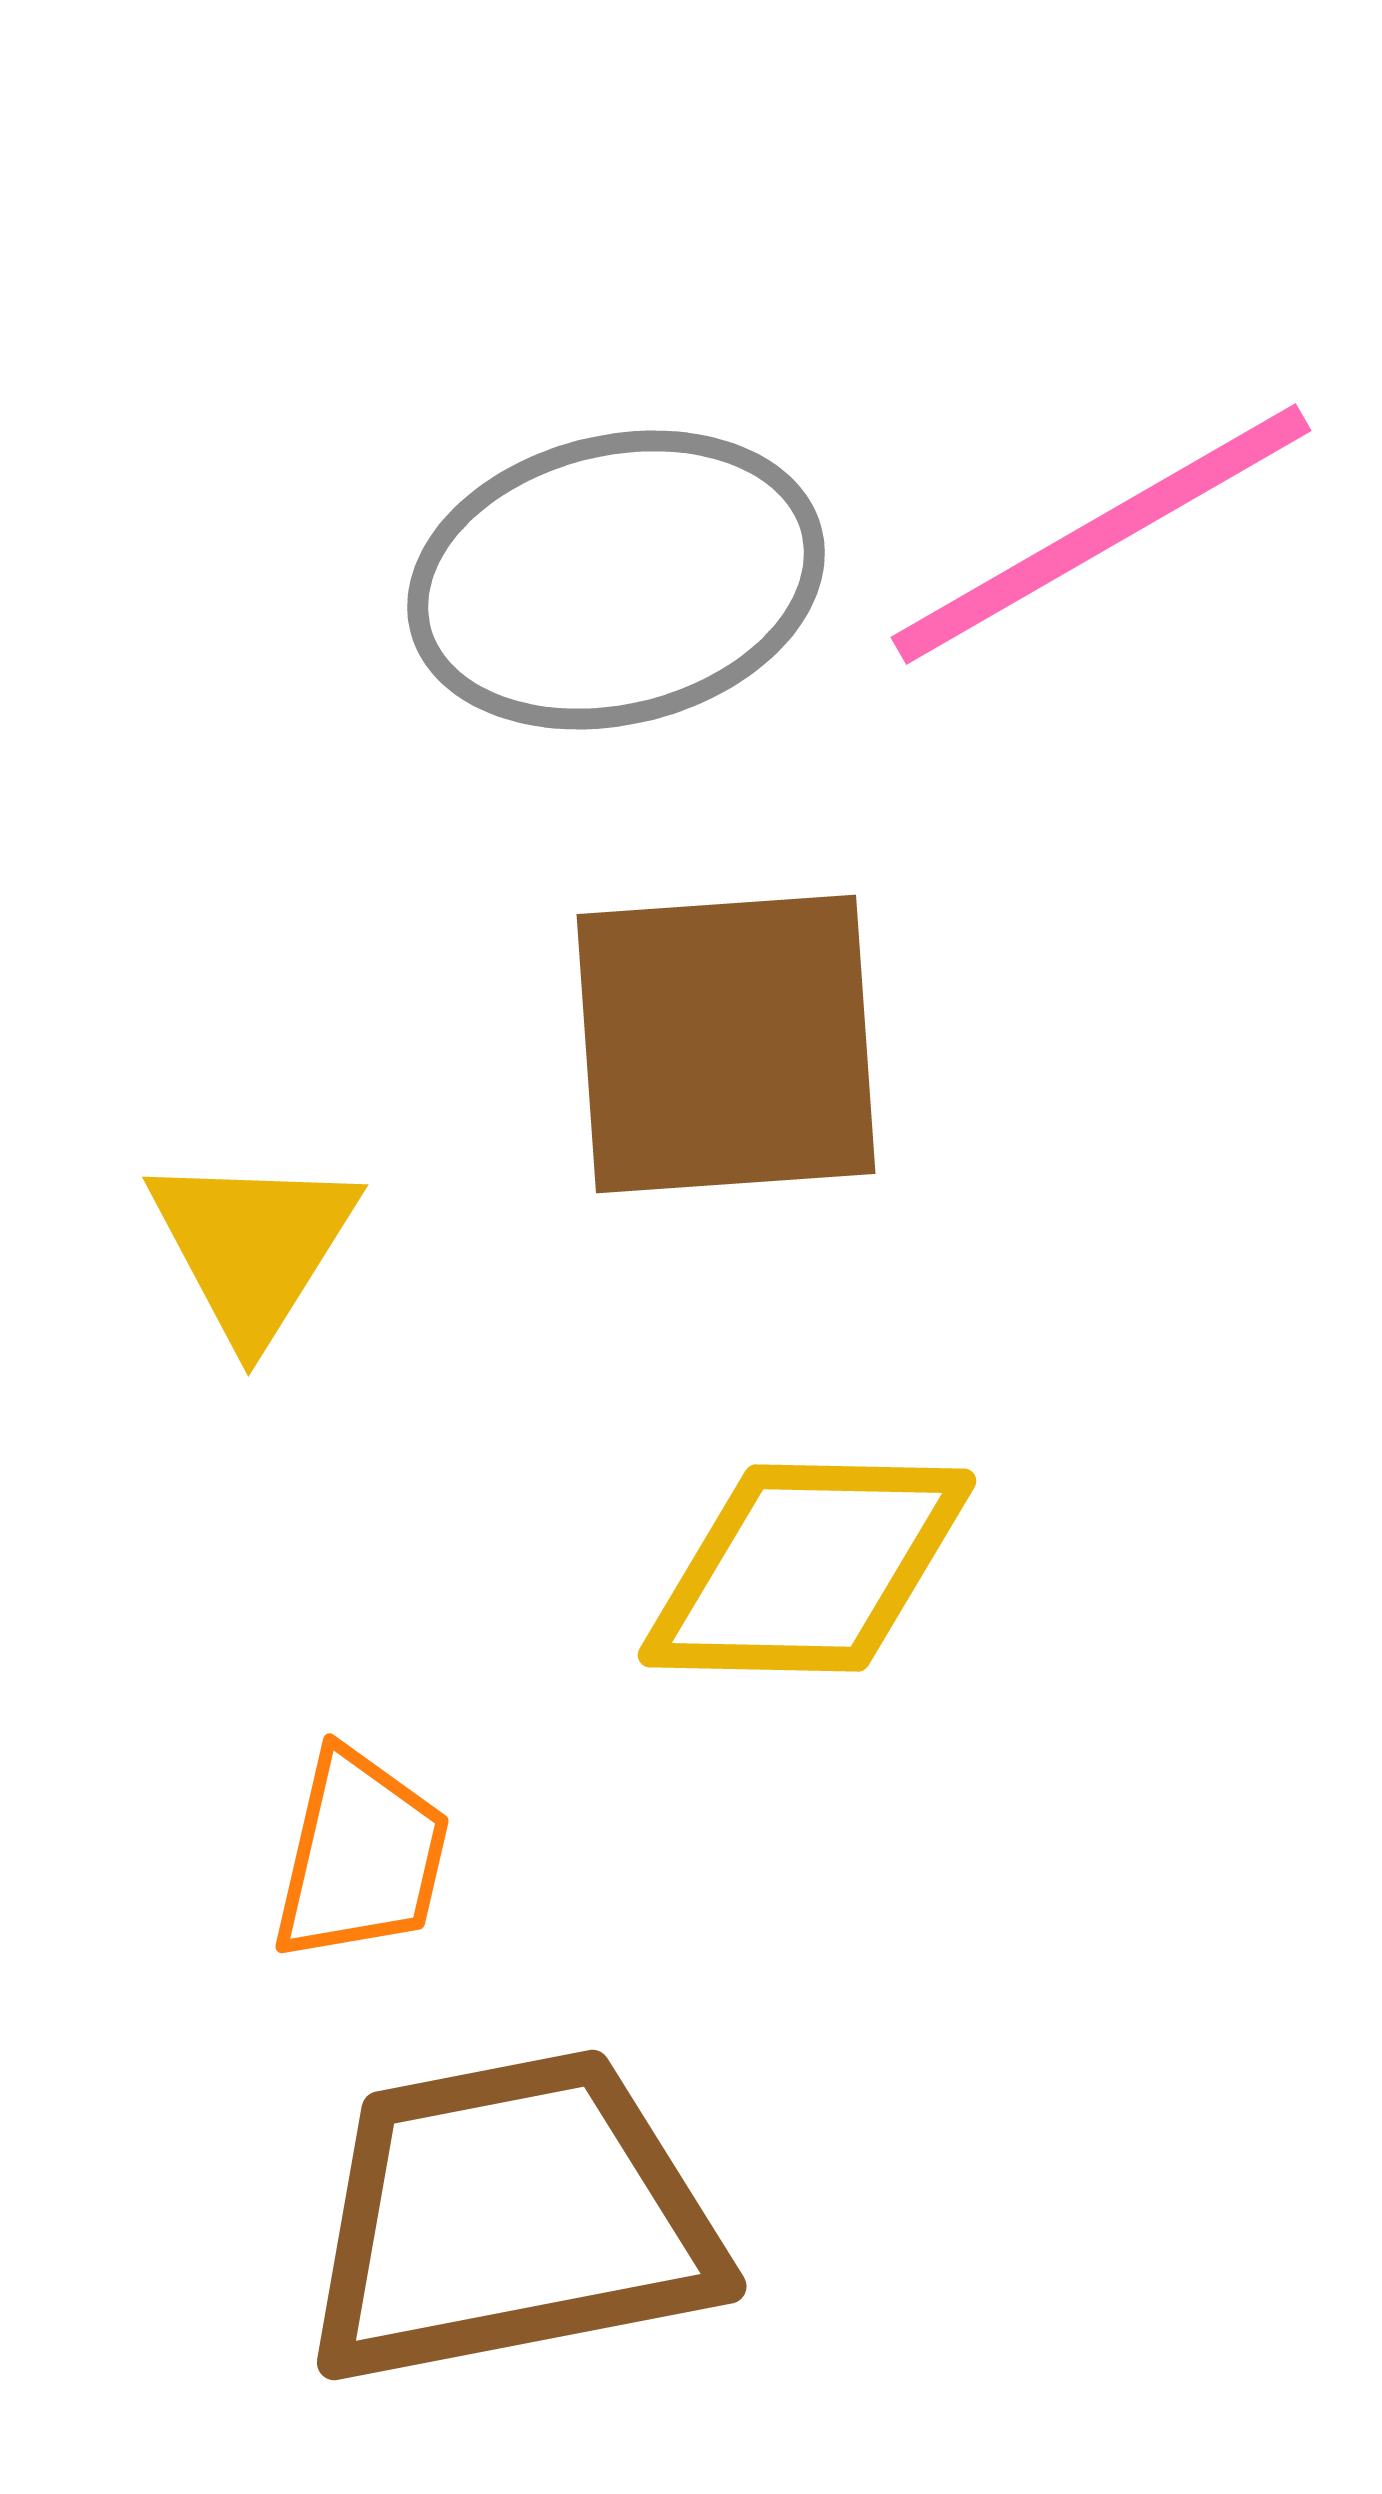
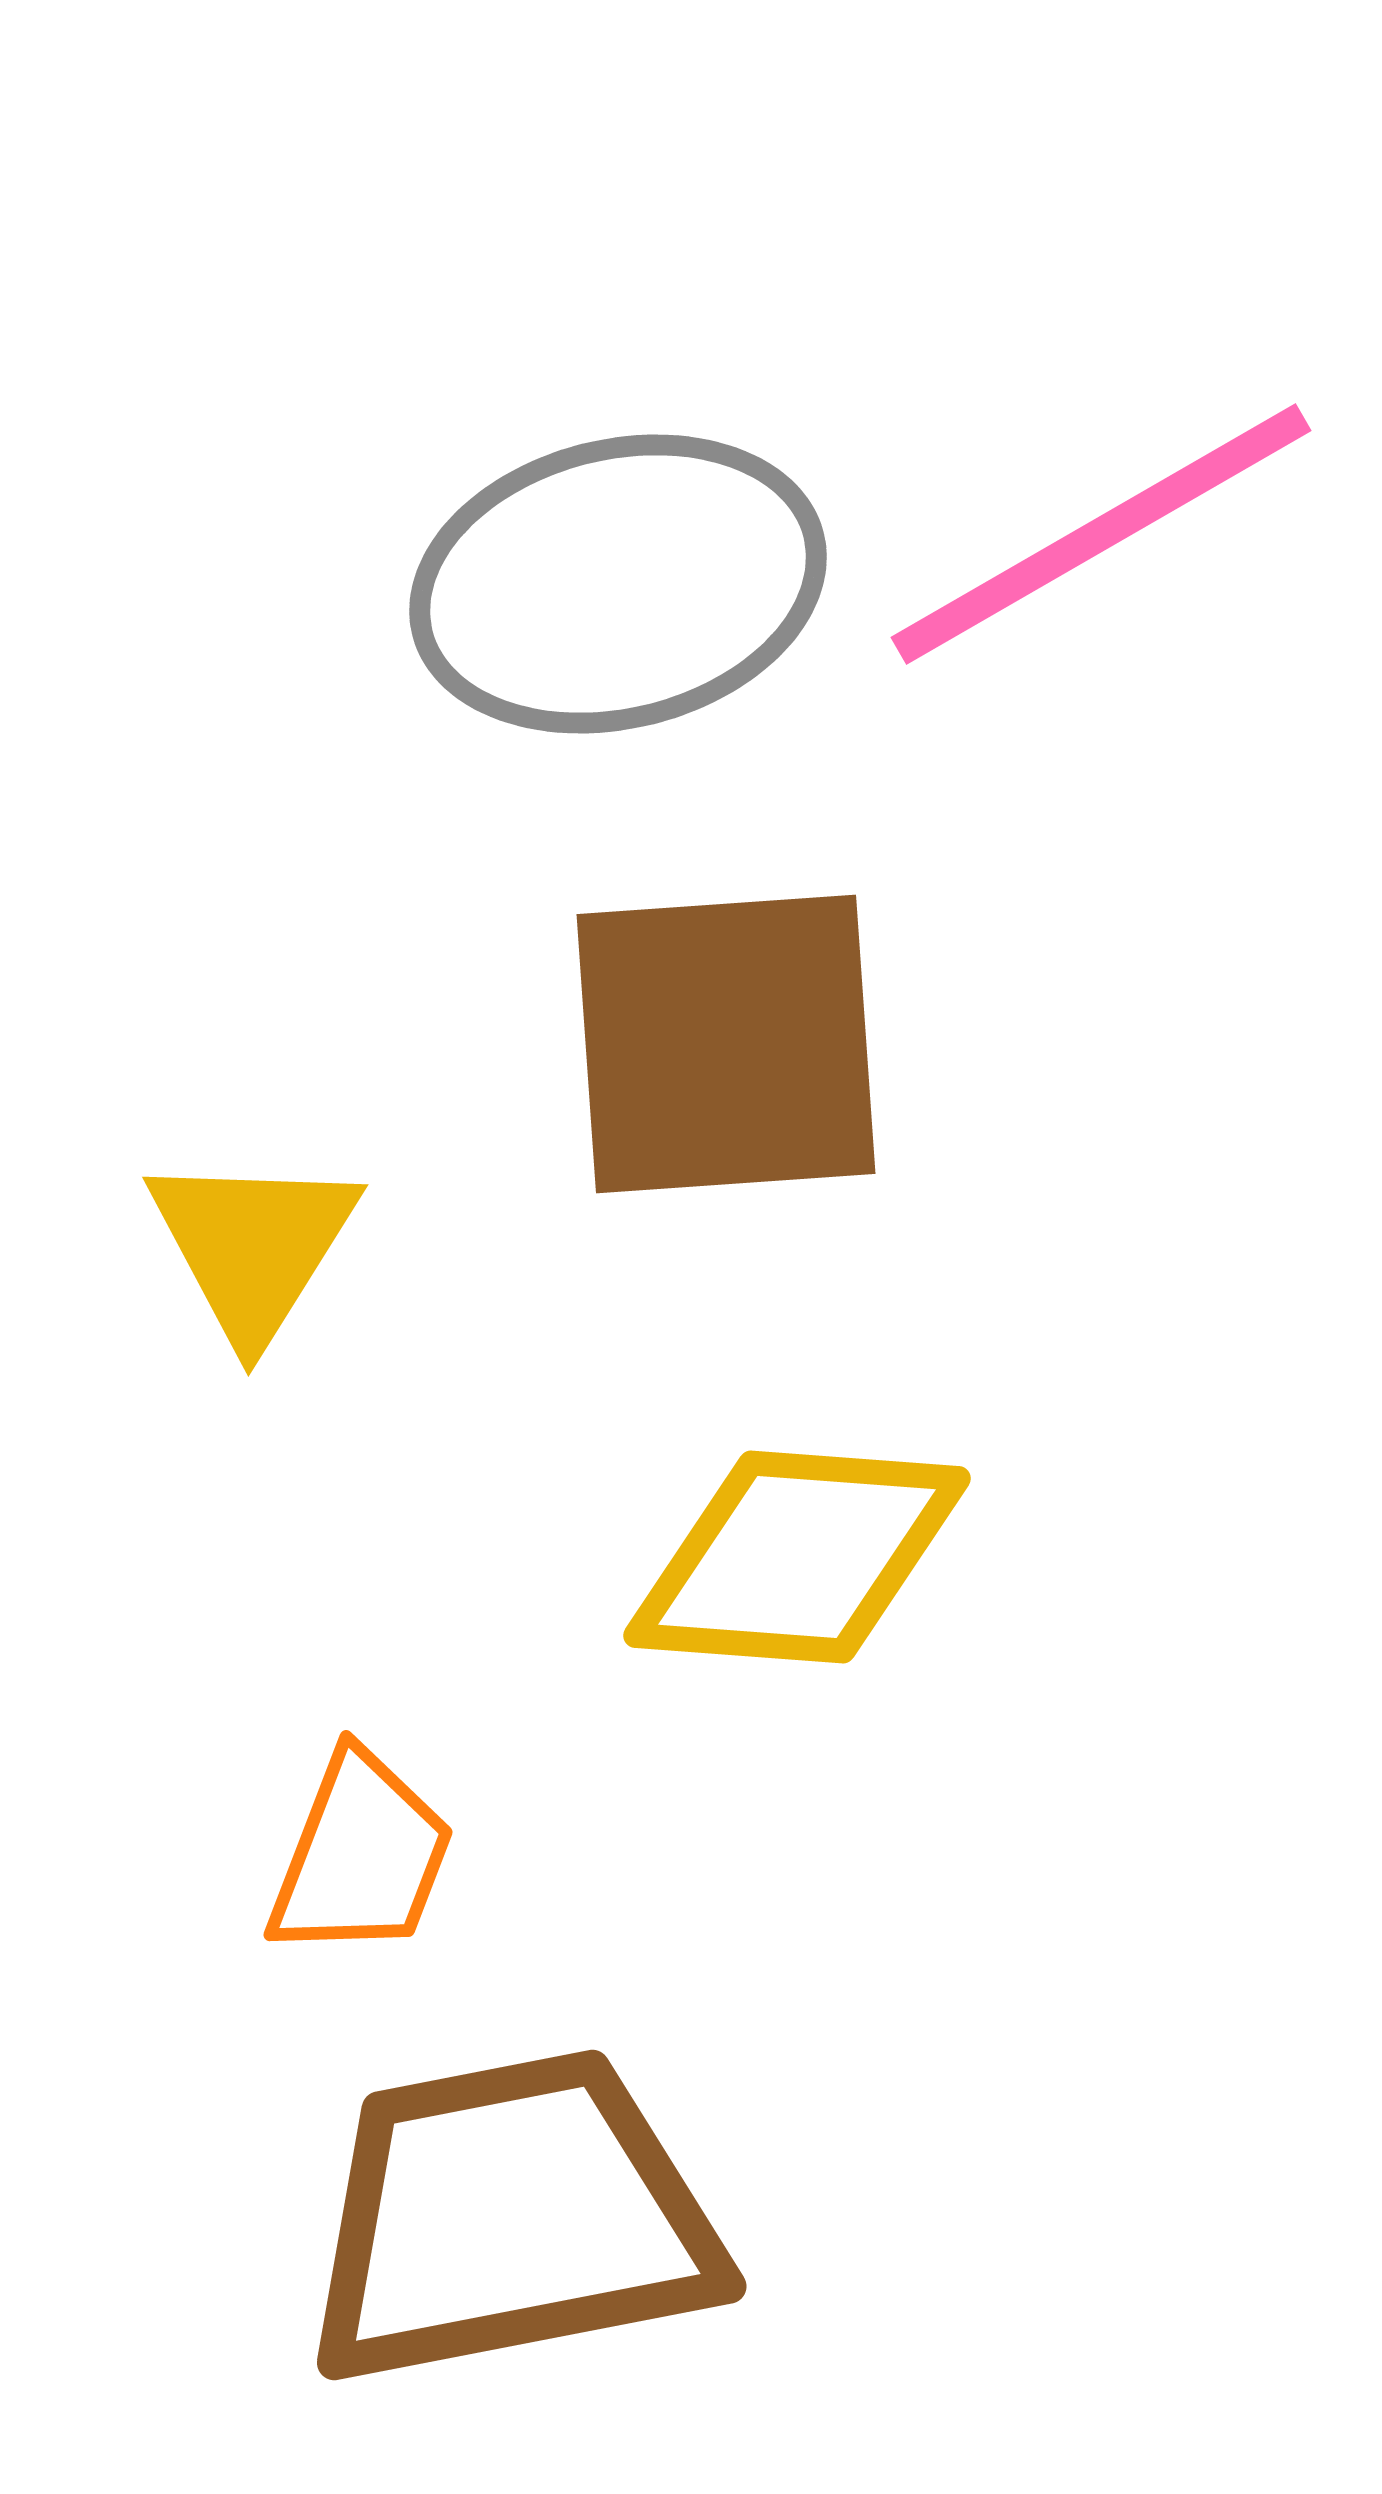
gray ellipse: moved 2 px right, 4 px down
yellow diamond: moved 10 px left, 11 px up; rotated 3 degrees clockwise
orange trapezoid: rotated 8 degrees clockwise
